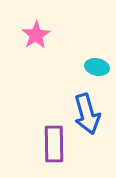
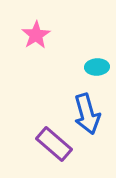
cyan ellipse: rotated 15 degrees counterclockwise
purple rectangle: rotated 48 degrees counterclockwise
